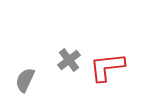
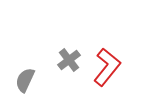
red L-shape: rotated 135 degrees clockwise
